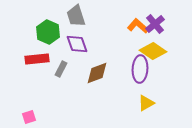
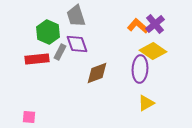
gray rectangle: moved 1 px left, 17 px up
pink square: rotated 24 degrees clockwise
